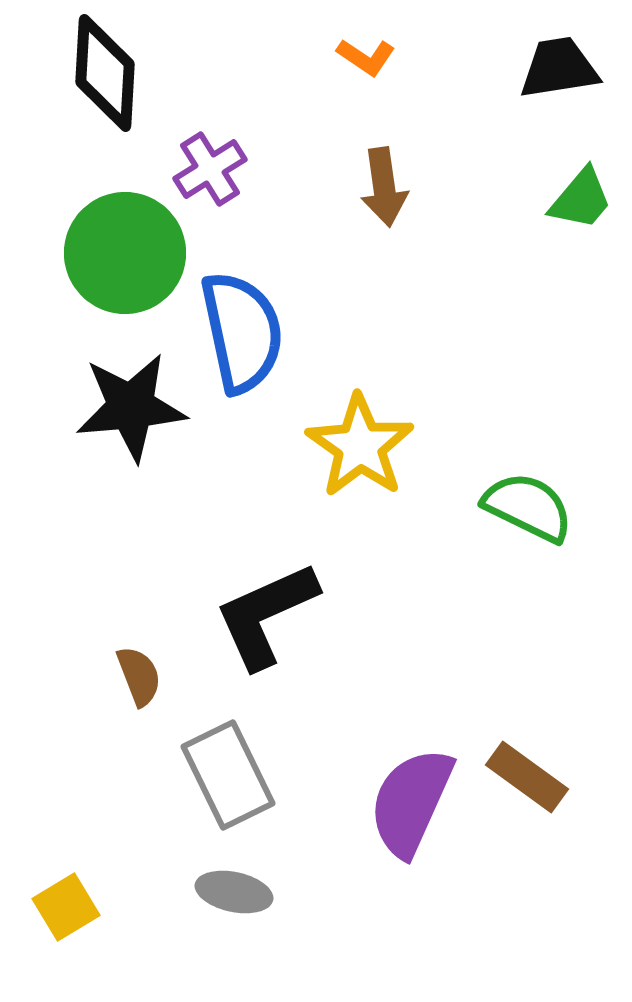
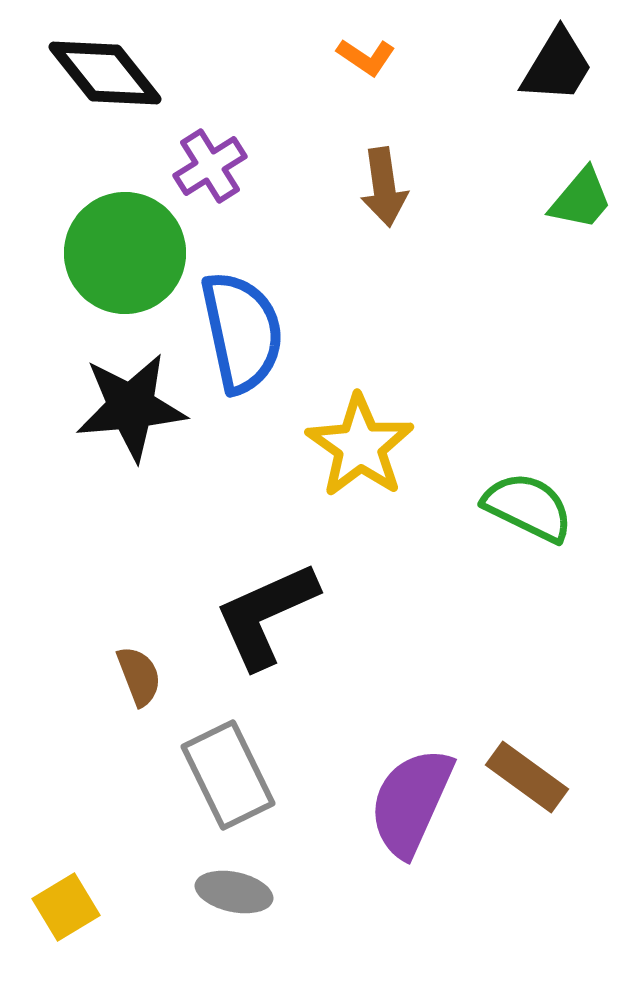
black trapezoid: moved 2 px left, 2 px up; rotated 130 degrees clockwise
black diamond: rotated 42 degrees counterclockwise
purple cross: moved 3 px up
